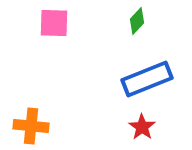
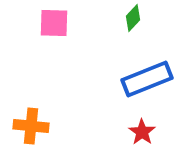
green diamond: moved 4 px left, 3 px up
red star: moved 5 px down
